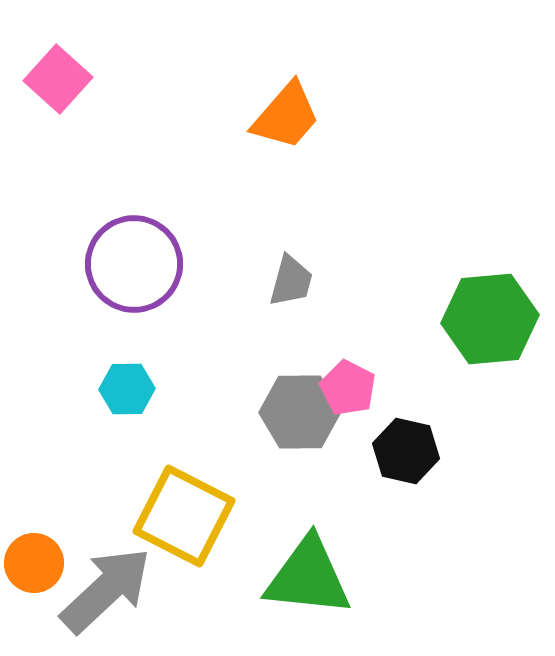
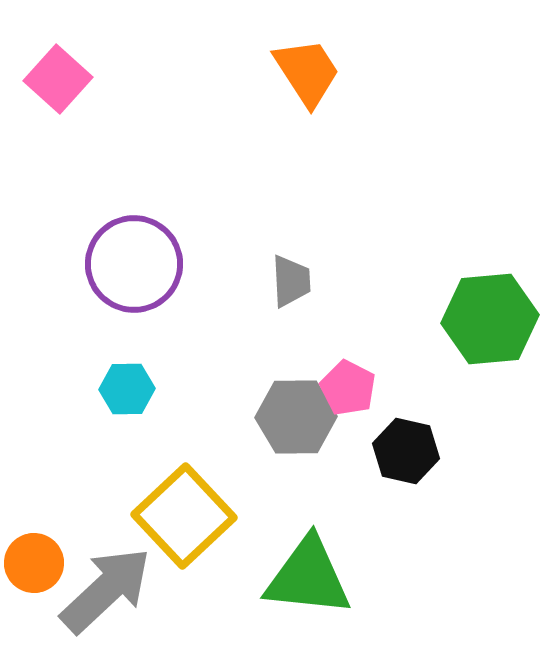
orange trapezoid: moved 21 px right, 44 px up; rotated 74 degrees counterclockwise
gray trapezoid: rotated 18 degrees counterclockwise
gray hexagon: moved 4 px left, 5 px down
yellow square: rotated 20 degrees clockwise
